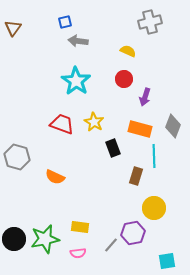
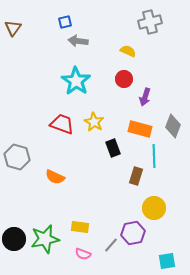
pink semicircle: moved 5 px right, 1 px down; rotated 28 degrees clockwise
